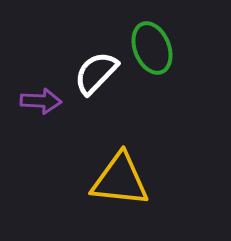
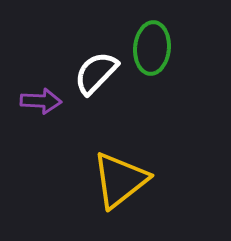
green ellipse: rotated 27 degrees clockwise
yellow triangle: rotated 44 degrees counterclockwise
